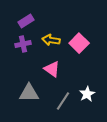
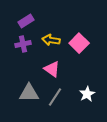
gray line: moved 8 px left, 4 px up
